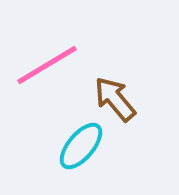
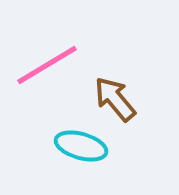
cyan ellipse: rotated 66 degrees clockwise
